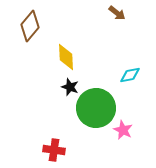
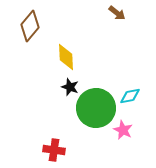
cyan diamond: moved 21 px down
